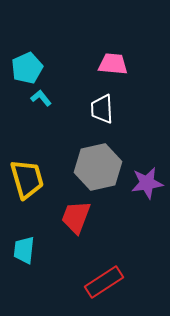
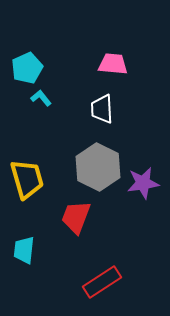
gray hexagon: rotated 21 degrees counterclockwise
purple star: moved 4 px left
red rectangle: moved 2 px left
